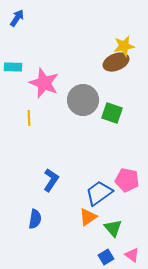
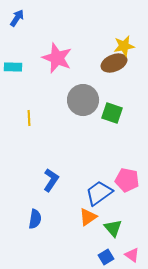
brown ellipse: moved 2 px left, 1 px down
pink star: moved 13 px right, 25 px up
